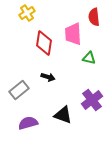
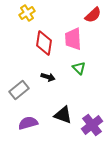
red semicircle: moved 1 px left, 2 px up; rotated 126 degrees counterclockwise
pink trapezoid: moved 5 px down
green triangle: moved 10 px left, 10 px down; rotated 32 degrees clockwise
purple cross: moved 25 px down
